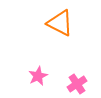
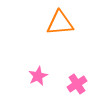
orange triangle: rotated 32 degrees counterclockwise
